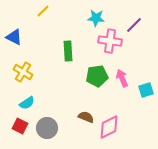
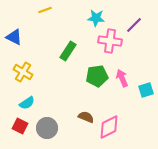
yellow line: moved 2 px right, 1 px up; rotated 24 degrees clockwise
green rectangle: rotated 36 degrees clockwise
